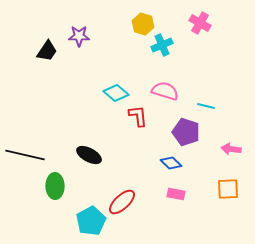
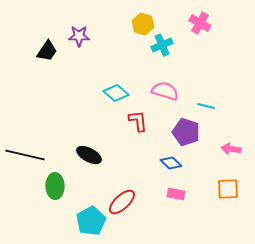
red L-shape: moved 5 px down
